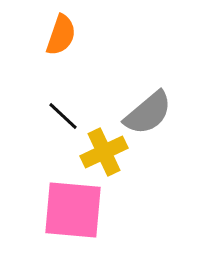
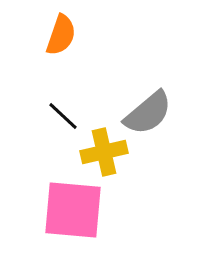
yellow cross: rotated 12 degrees clockwise
